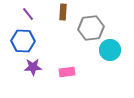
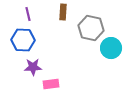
purple line: rotated 24 degrees clockwise
gray hexagon: rotated 20 degrees clockwise
blue hexagon: moved 1 px up
cyan circle: moved 1 px right, 2 px up
pink rectangle: moved 16 px left, 12 px down
